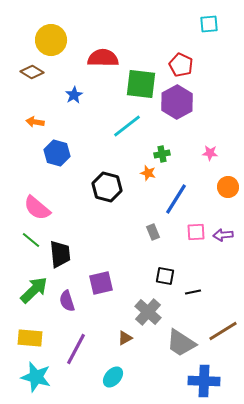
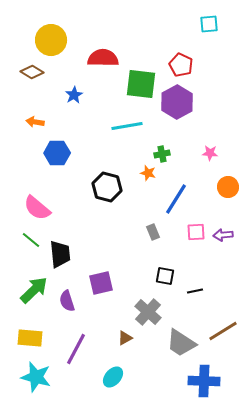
cyan line: rotated 28 degrees clockwise
blue hexagon: rotated 15 degrees counterclockwise
black line: moved 2 px right, 1 px up
